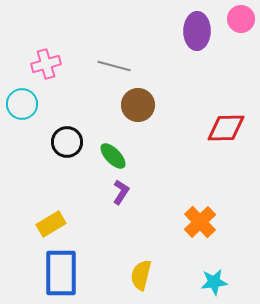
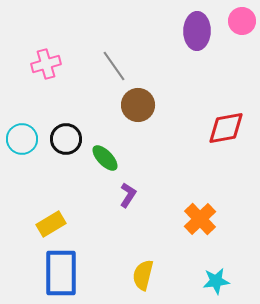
pink circle: moved 1 px right, 2 px down
gray line: rotated 40 degrees clockwise
cyan circle: moved 35 px down
red diamond: rotated 9 degrees counterclockwise
black circle: moved 1 px left, 3 px up
green ellipse: moved 8 px left, 2 px down
purple L-shape: moved 7 px right, 3 px down
orange cross: moved 3 px up
yellow semicircle: moved 2 px right
cyan star: moved 2 px right, 1 px up
